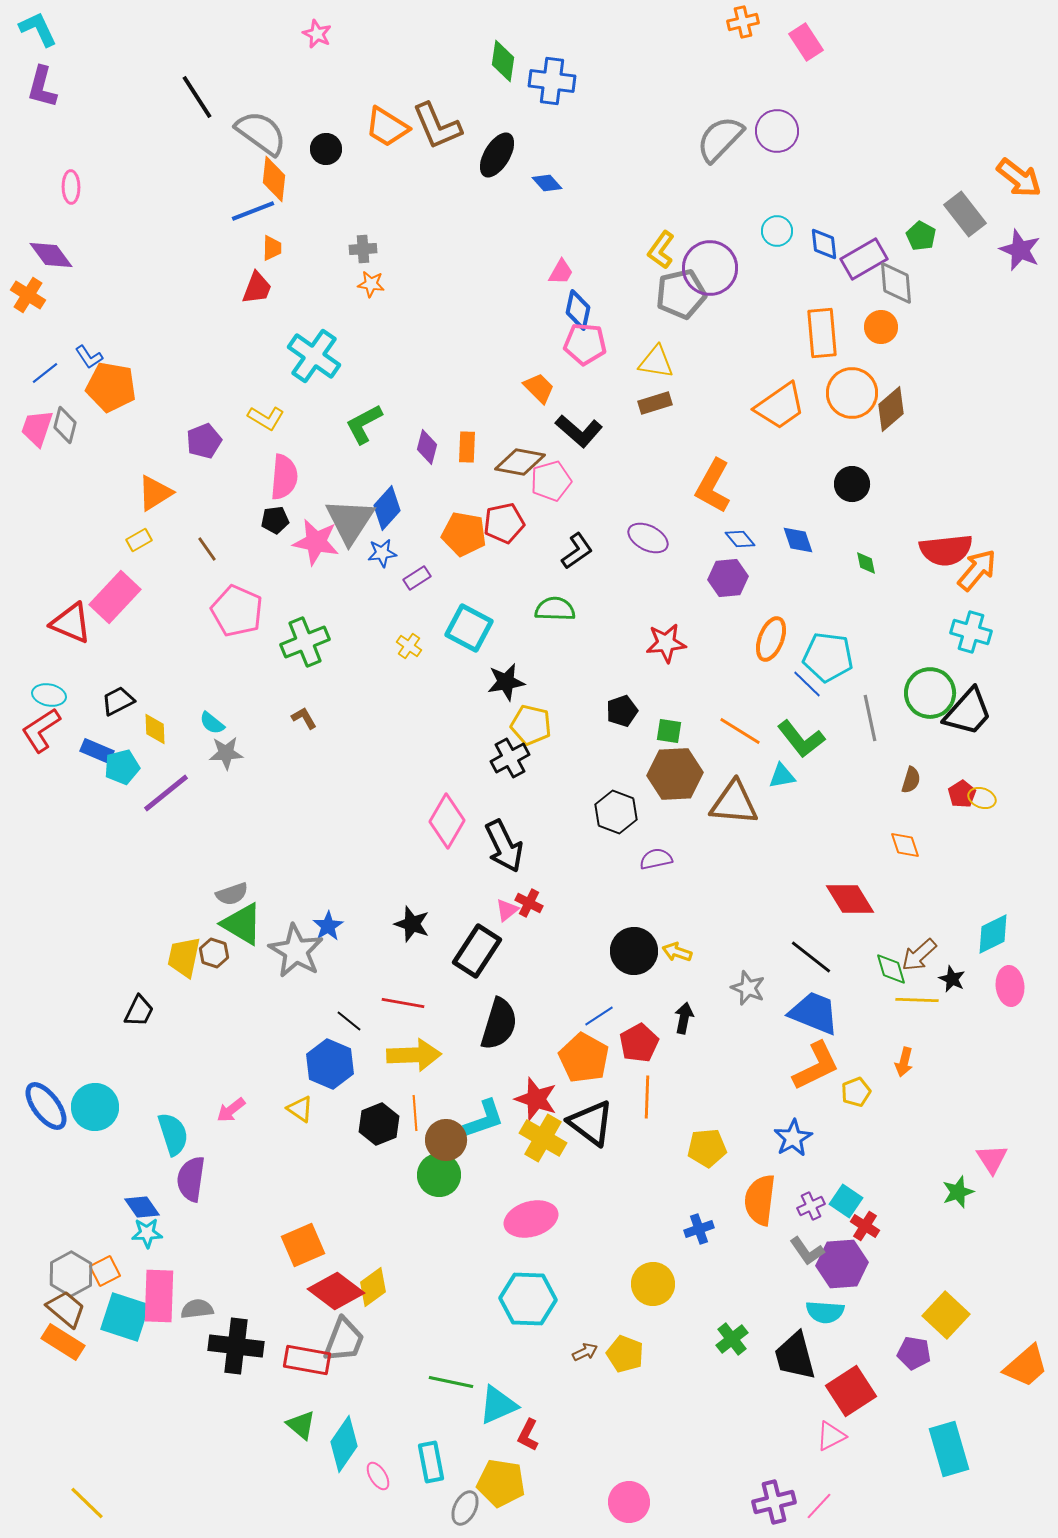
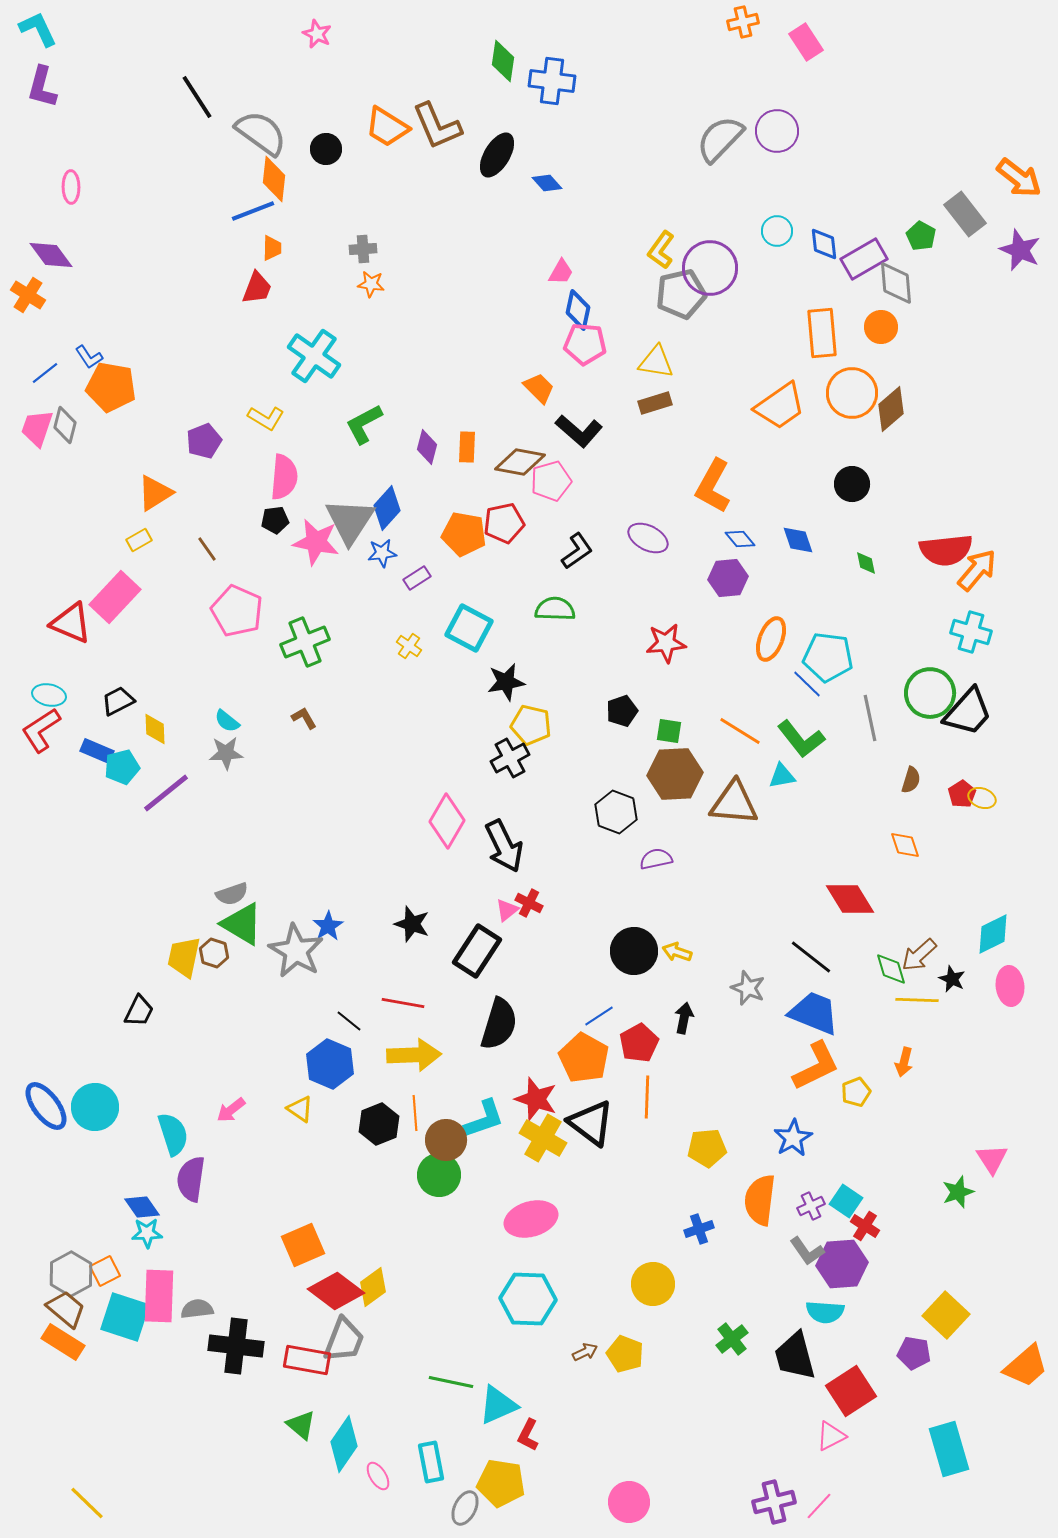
cyan semicircle at (212, 723): moved 15 px right, 2 px up
